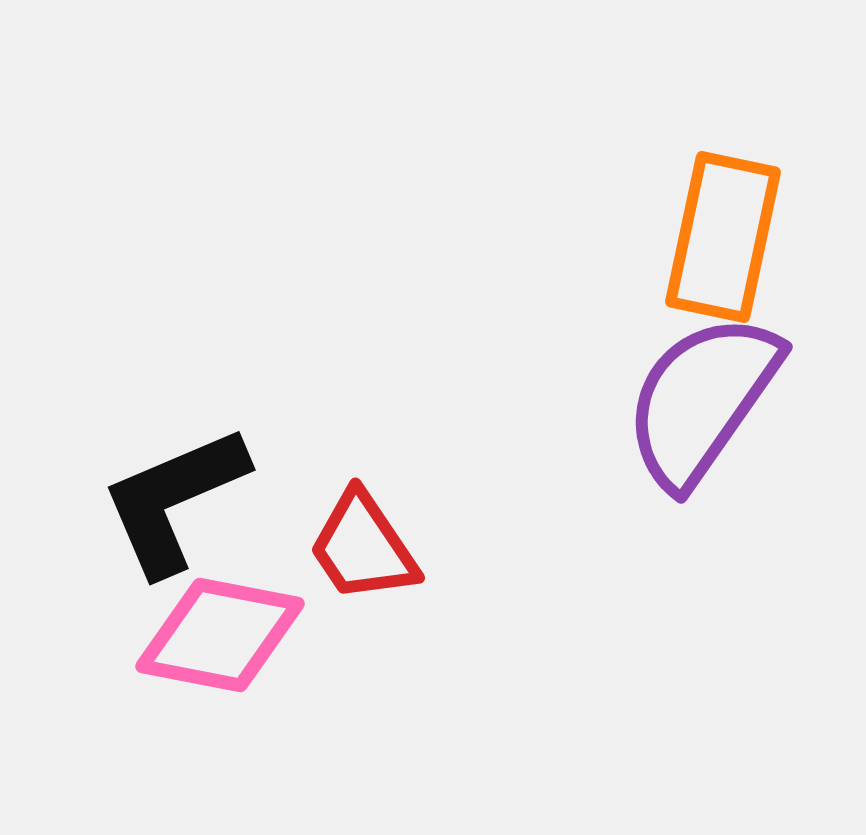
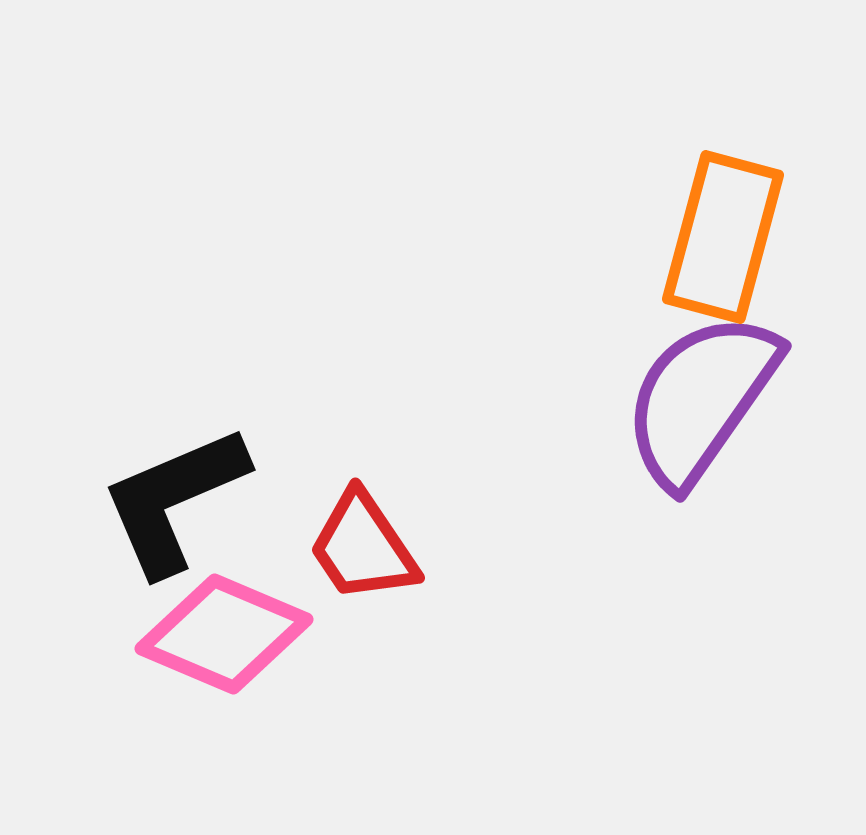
orange rectangle: rotated 3 degrees clockwise
purple semicircle: moved 1 px left, 1 px up
pink diamond: moved 4 px right, 1 px up; rotated 12 degrees clockwise
